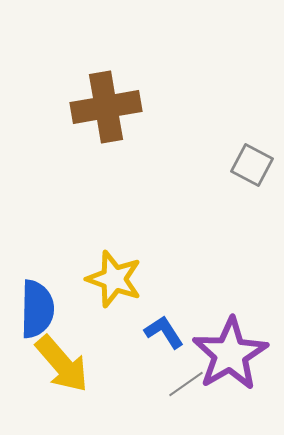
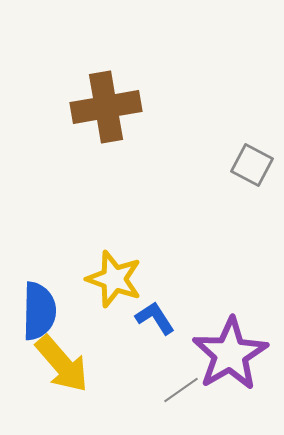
blue semicircle: moved 2 px right, 2 px down
blue L-shape: moved 9 px left, 14 px up
gray line: moved 5 px left, 6 px down
